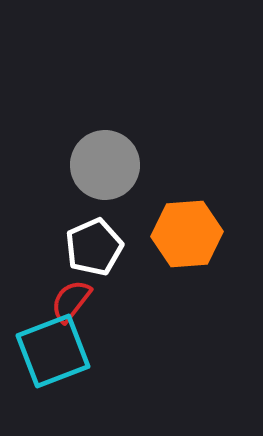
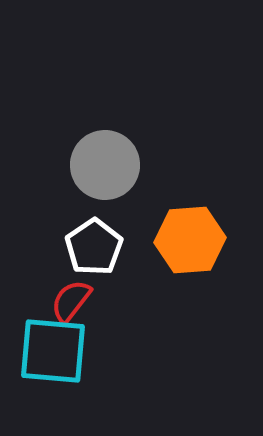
orange hexagon: moved 3 px right, 6 px down
white pentagon: rotated 10 degrees counterclockwise
cyan square: rotated 26 degrees clockwise
